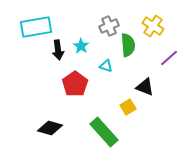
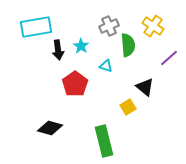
black triangle: rotated 18 degrees clockwise
green rectangle: moved 9 px down; rotated 28 degrees clockwise
